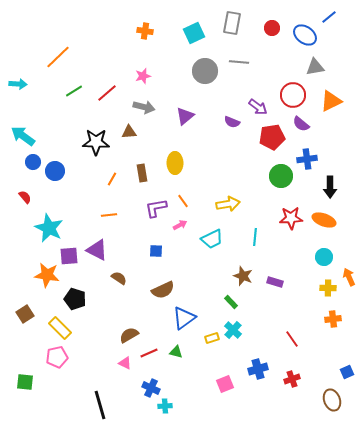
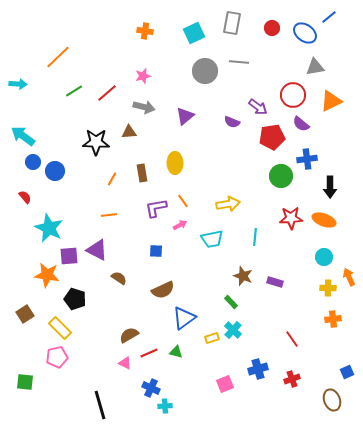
blue ellipse at (305, 35): moved 2 px up
cyan trapezoid at (212, 239): rotated 15 degrees clockwise
